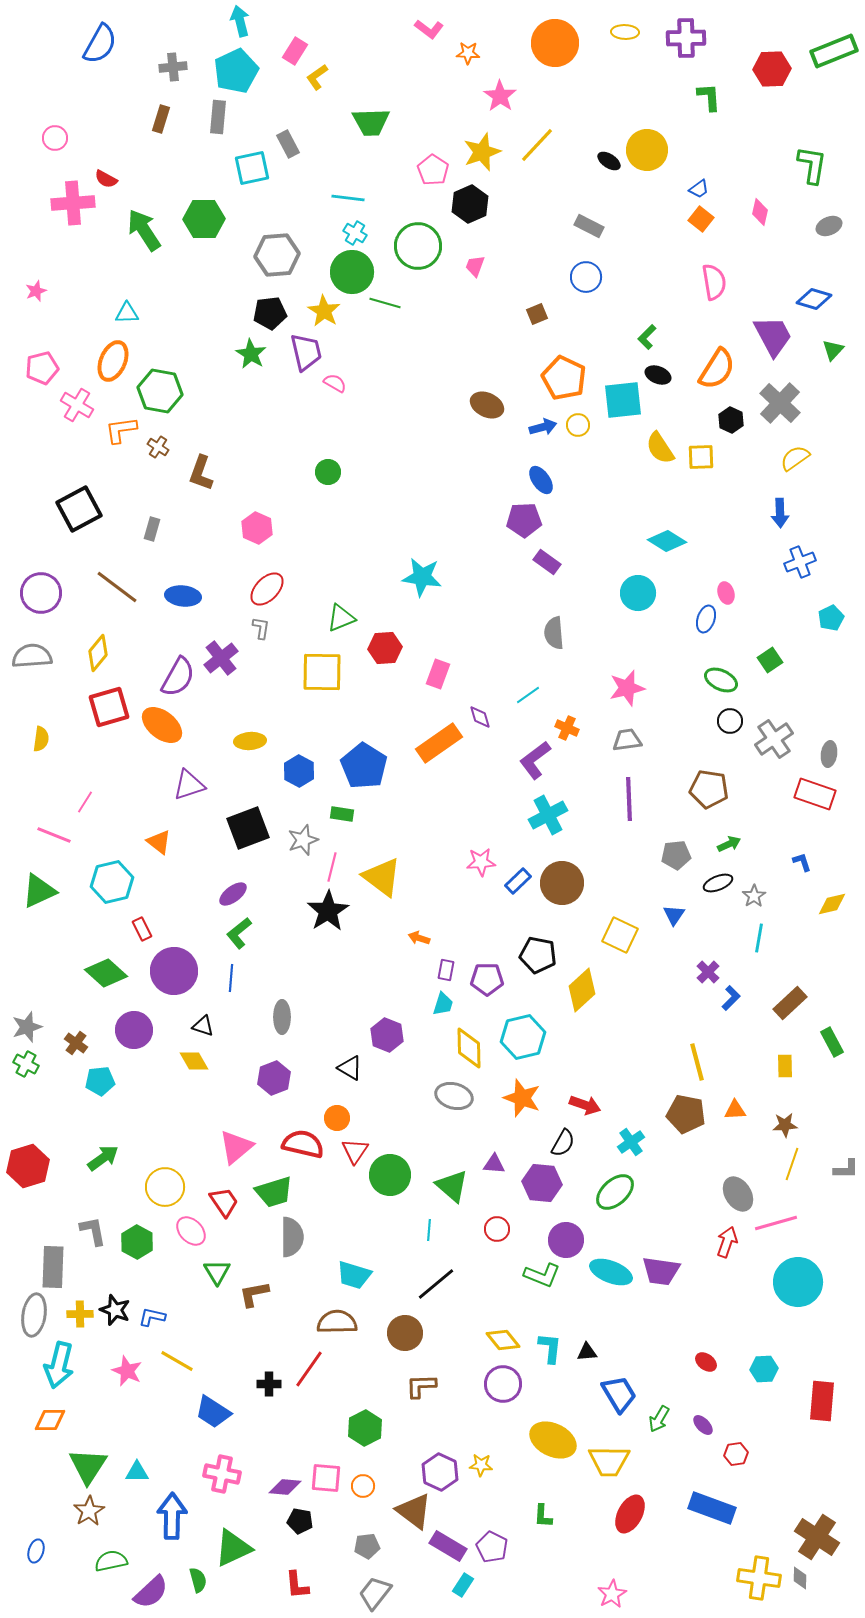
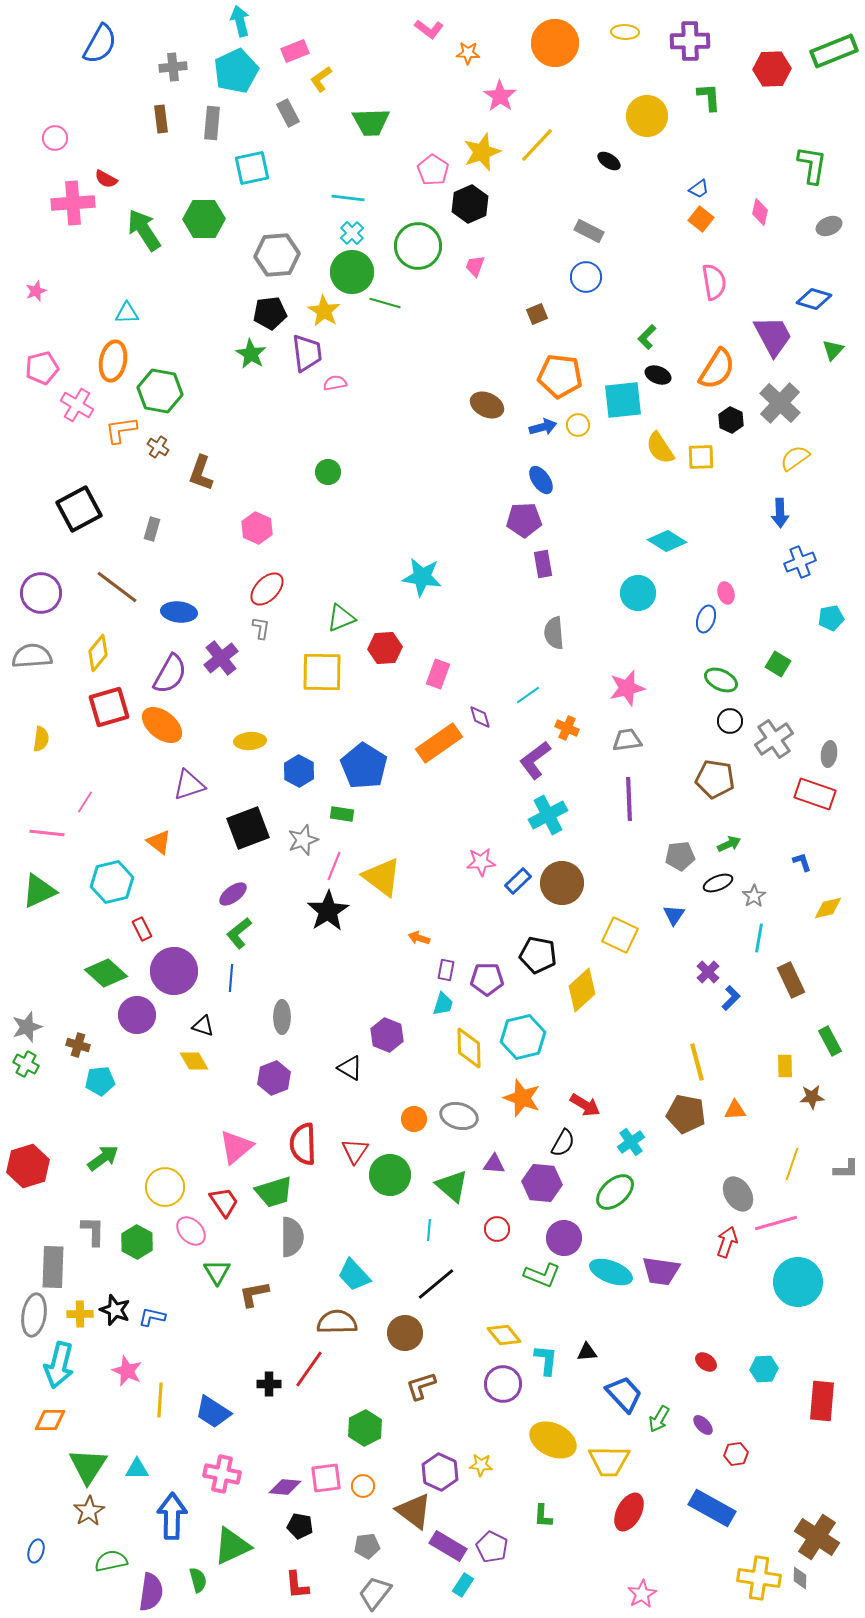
purple cross at (686, 38): moved 4 px right, 3 px down
pink rectangle at (295, 51): rotated 36 degrees clockwise
yellow L-shape at (317, 77): moved 4 px right, 2 px down
gray rectangle at (218, 117): moved 6 px left, 6 px down
brown rectangle at (161, 119): rotated 24 degrees counterclockwise
gray rectangle at (288, 144): moved 31 px up
yellow circle at (647, 150): moved 34 px up
gray rectangle at (589, 226): moved 5 px down
cyan cross at (355, 233): moved 3 px left; rotated 15 degrees clockwise
purple trapezoid at (306, 352): moved 1 px right, 1 px down; rotated 6 degrees clockwise
orange ellipse at (113, 361): rotated 12 degrees counterclockwise
orange pentagon at (564, 378): moved 4 px left, 2 px up; rotated 18 degrees counterclockwise
pink semicircle at (335, 383): rotated 40 degrees counterclockwise
purple rectangle at (547, 562): moved 4 px left, 2 px down; rotated 44 degrees clockwise
blue ellipse at (183, 596): moved 4 px left, 16 px down
cyan pentagon at (831, 618): rotated 15 degrees clockwise
green square at (770, 660): moved 8 px right, 4 px down; rotated 25 degrees counterclockwise
purple semicircle at (178, 677): moved 8 px left, 3 px up
brown pentagon at (709, 789): moved 6 px right, 10 px up
pink line at (54, 835): moved 7 px left, 2 px up; rotated 16 degrees counterclockwise
gray pentagon at (676, 855): moved 4 px right, 1 px down
pink line at (332, 867): moved 2 px right, 1 px up; rotated 8 degrees clockwise
yellow diamond at (832, 904): moved 4 px left, 4 px down
brown rectangle at (790, 1003): moved 1 px right, 23 px up; rotated 72 degrees counterclockwise
purple circle at (134, 1030): moved 3 px right, 15 px up
green rectangle at (832, 1042): moved 2 px left, 1 px up
brown cross at (76, 1043): moved 2 px right, 2 px down; rotated 20 degrees counterclockwise
gray ellipse at (454, 1096): moved 5 px right, 20 px down
red arrow at (585, 1105): rotated 12 degrees clockwise
orange circle at (337, 1118): moved 77 px right, 1 px down
brown star at (785, 1125): moved 27 px right, 28 px up
red semicircle at (303, 1144): rotated 105 degrees counterclockwise
gray L-shape at (93, 1231): rotated 12 degrees clockwise
purple circle at (566, 1240): moved 2 px left, 2 px up
cyan trapezoid at (354, 1275): rotated 30 degrees clockwise
yellow diamond at (503, 1340): moved 1 px right, 5 px up
cyan L-shape at (550, 1348): moved 4 px left, 12 px down
yellow line at (177, 1361): moved 17 px left, 39 px down; rotated 64 degrees clockwise
brown L-shape at (421, 1386): rotated 16 degrees counterclockwise
blue trapezoid at (619, 1394): moved 5 px right; rotated 12 degrees counterclockwise
cyan triangle at (137, 1472): moved 3 px up
pink square at (326, 1478): rotated 12 degrees counterclockwise
blue rectangle at (712, 1508): rotated 9 degrees clockwise
red ellipse at (630, 1514): moved 1 px left, 2 px up
black pentagon at (300, 1521): moved 5 px down
green triangle at (233, 1548): moved 1 px left, 2 px up
purple semicircle at (151, 1592): rotated 39 degrees counterclockwise
pink star at (612, 1594): moved 30 px right
